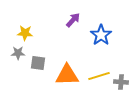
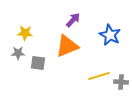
blue star: moved 9 px right; rotated 10 degrees counterclockwise
orange triangle: moved 29 px up; rotated 20 degrees counterclockwise
